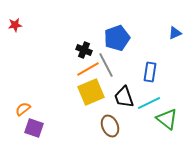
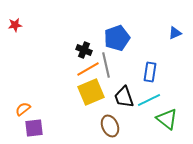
gray line: rotated 15 degrees clockwise
cyan line: moved 3 px up
purple square: rotated 24 degrees counterclockwise
